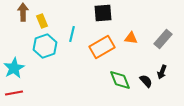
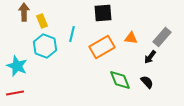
brown arrow: moved 1 px right
gray rectangle: moved 1 px left, 2 px up
cyan hexagon: rotated 20 degrees counterclockwise
cyan star: moved 3 px right, 2 px up; rotated 20 degrees counterclockwise
black arrow: moved 12 px left, 15 px up; rotated 16 degrees clockwise
black semicircle: moved 1 px right, 1 px down
red line: moved 1 px right
